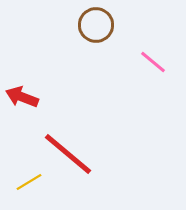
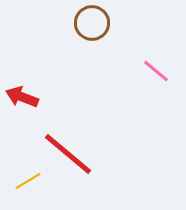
brown circle: moved 4 px left, 2 px up
pink line: moved 3 px right, 9 px down
yellow line: moved 1 px left, 1 px up
